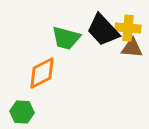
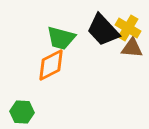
yellow cross: rotated 25 degrees clockwise
green trapezoid: moved 5 px left
orange diamond: moved 9 px right, 8 px up
